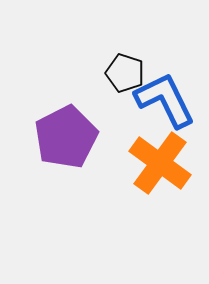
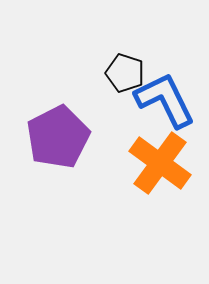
purple pentagon: moved 8 px left
